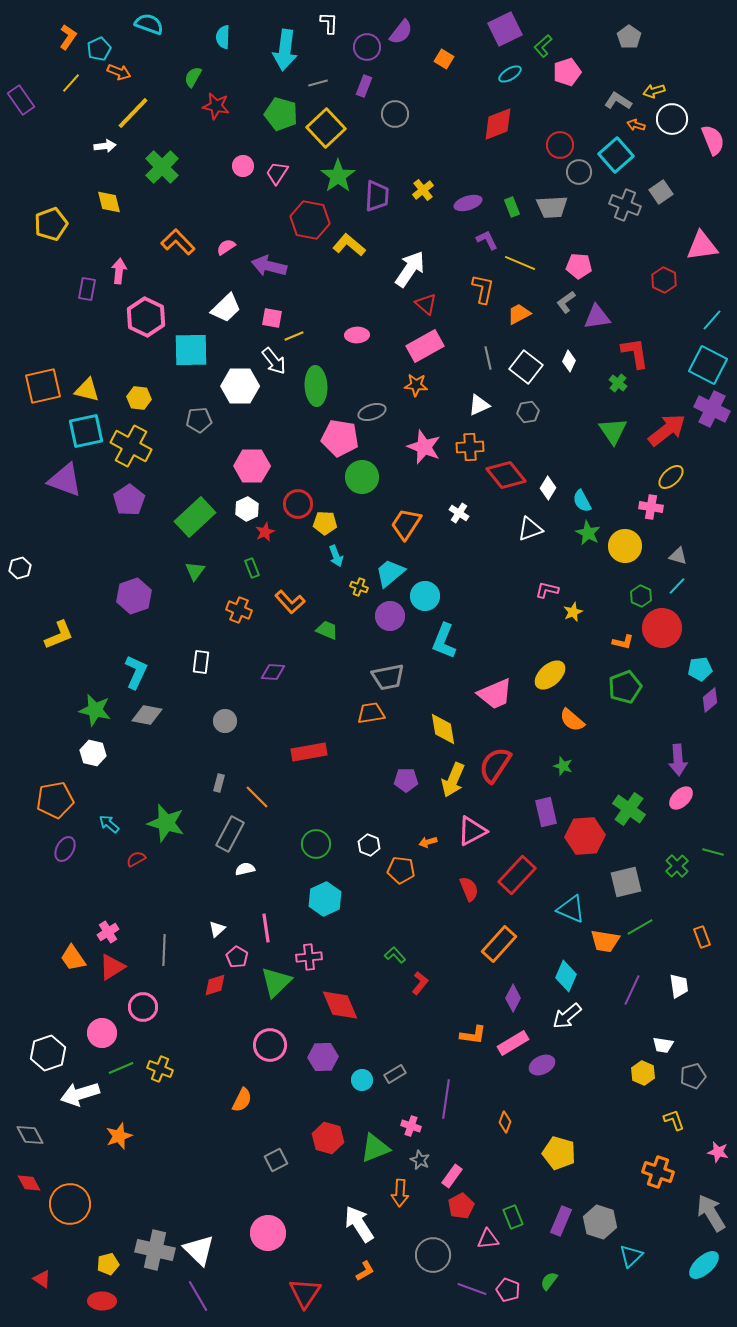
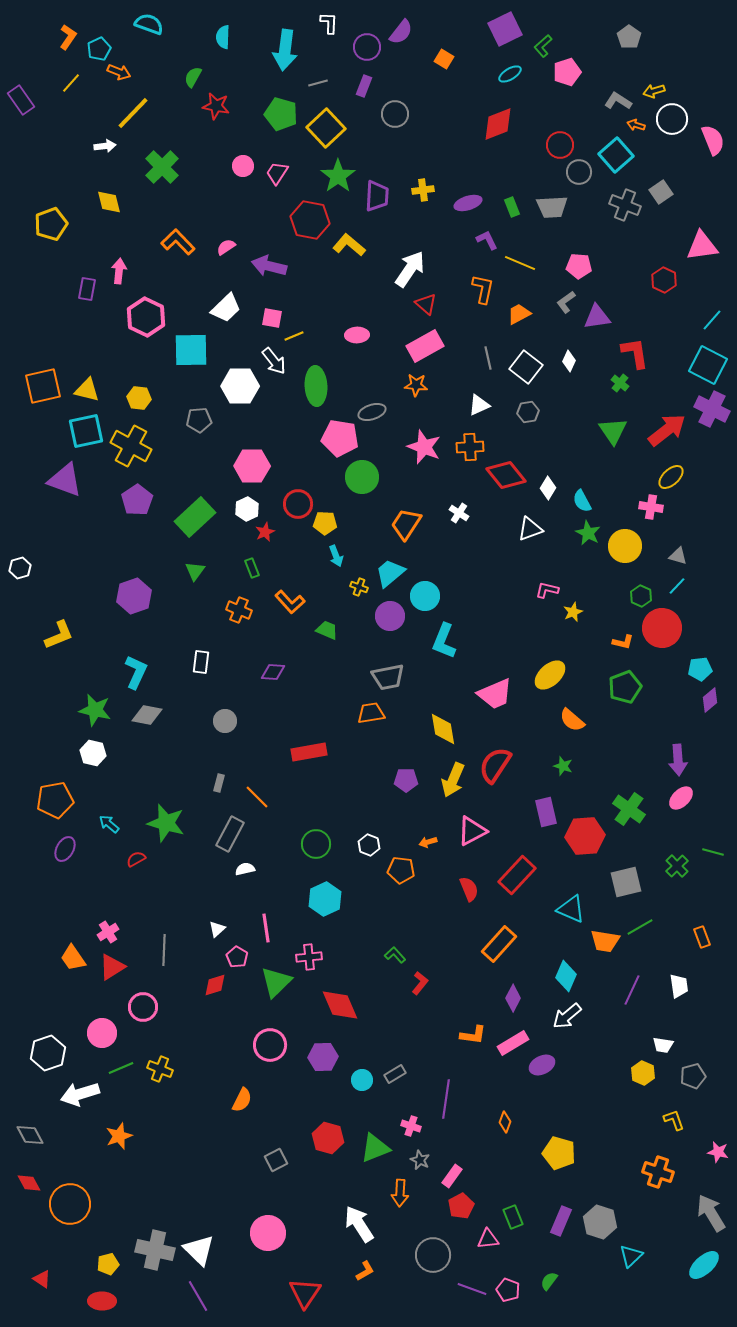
yellow cross at (423, 190): rotated 30 degrees clockwise
green cross at (618, 383): moved 2 px right
purple pentagon at (129, 500): moved 8 px right
